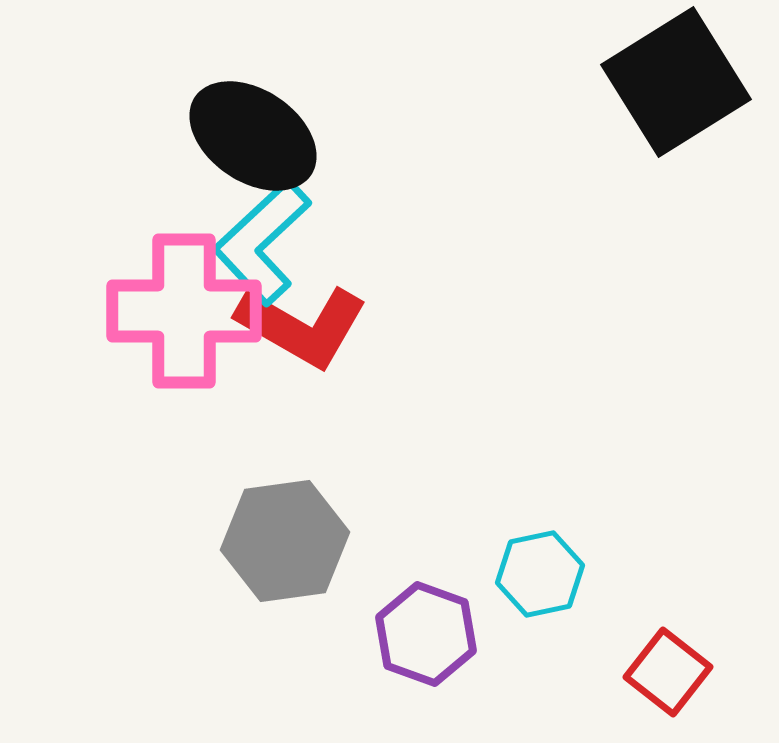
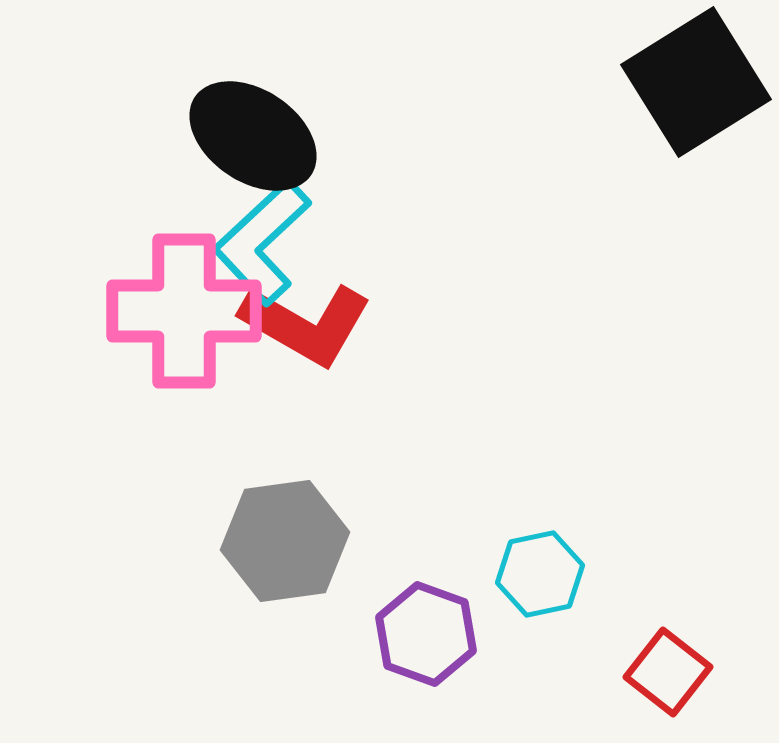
black square: moved 20 px right
red L-shape: moved 4 px right, 2 px up
